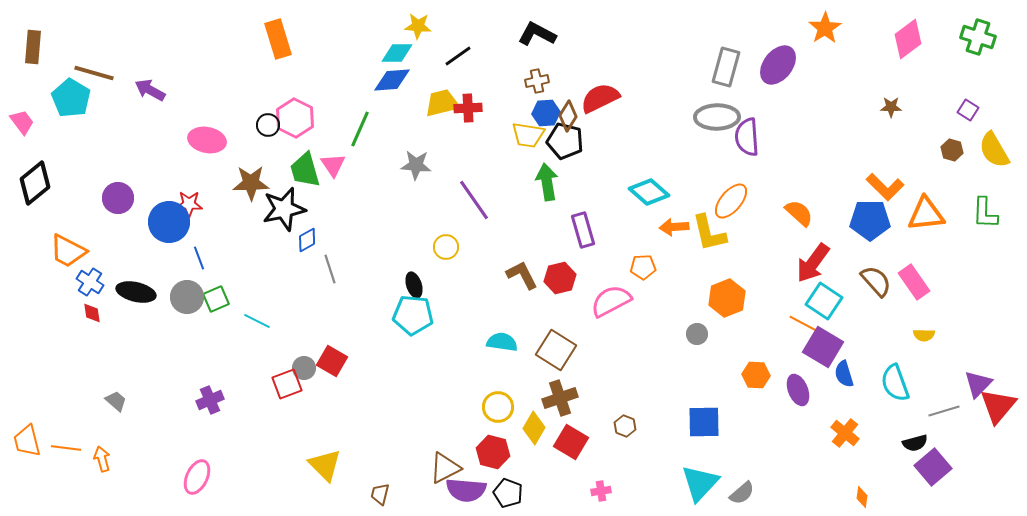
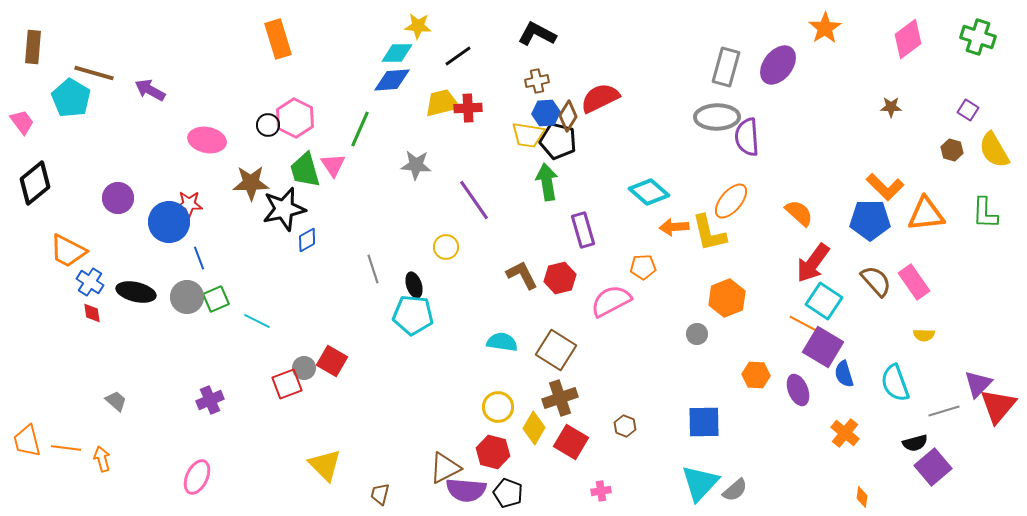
black pentagon at (565, 141): moved 7 px left
gray line at (330, 269): moved 43 px right
gray semicircle at (742, 493): moved 7 px left, 3 px up
